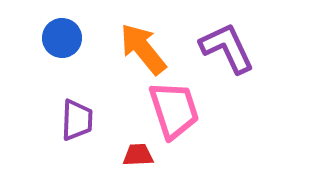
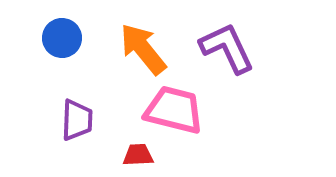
pink trapezoid: rotated 58 degrees counterclockwise
